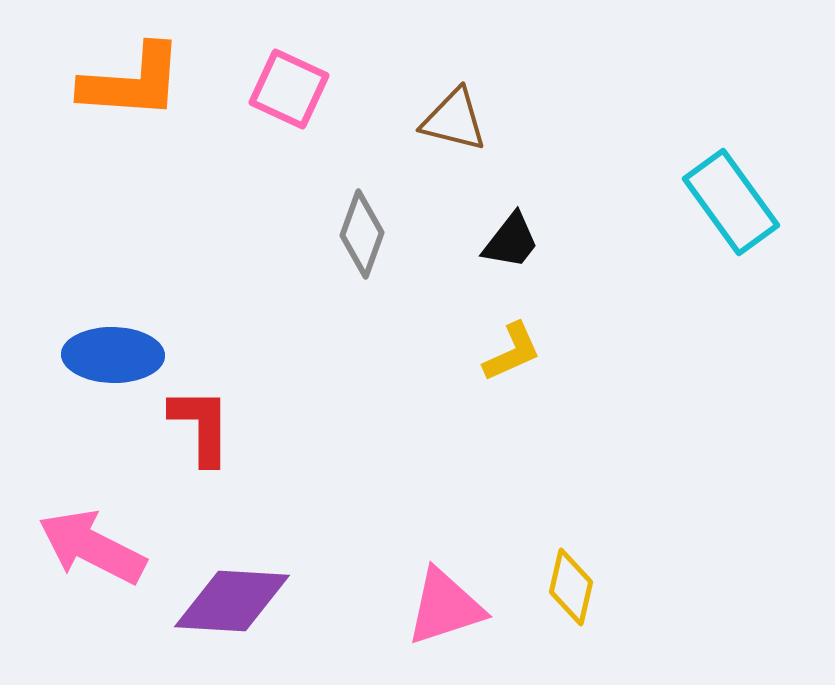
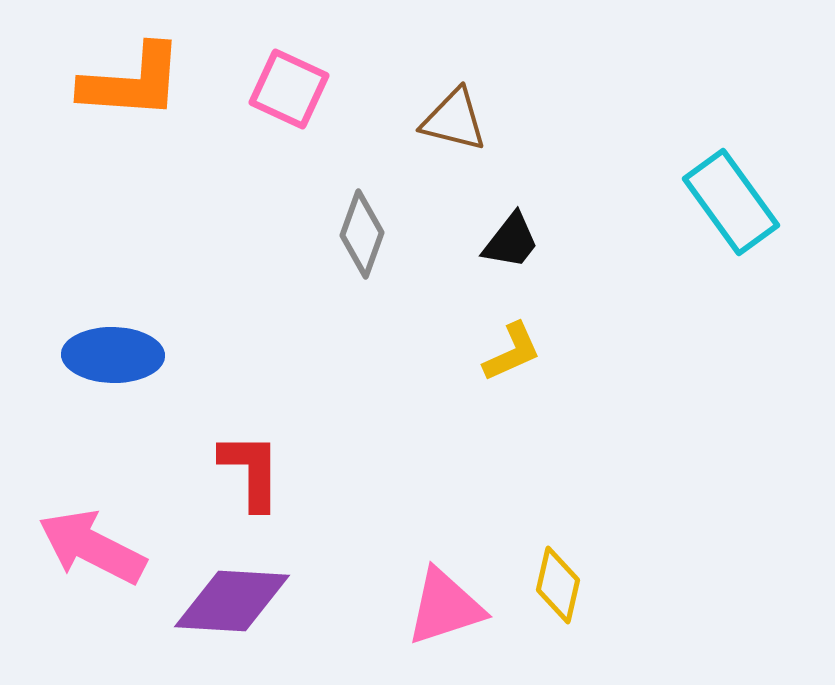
red L-shape: moved 50 px right, 45 px down
yellow diamond: moved 13 px left, 2 px up
